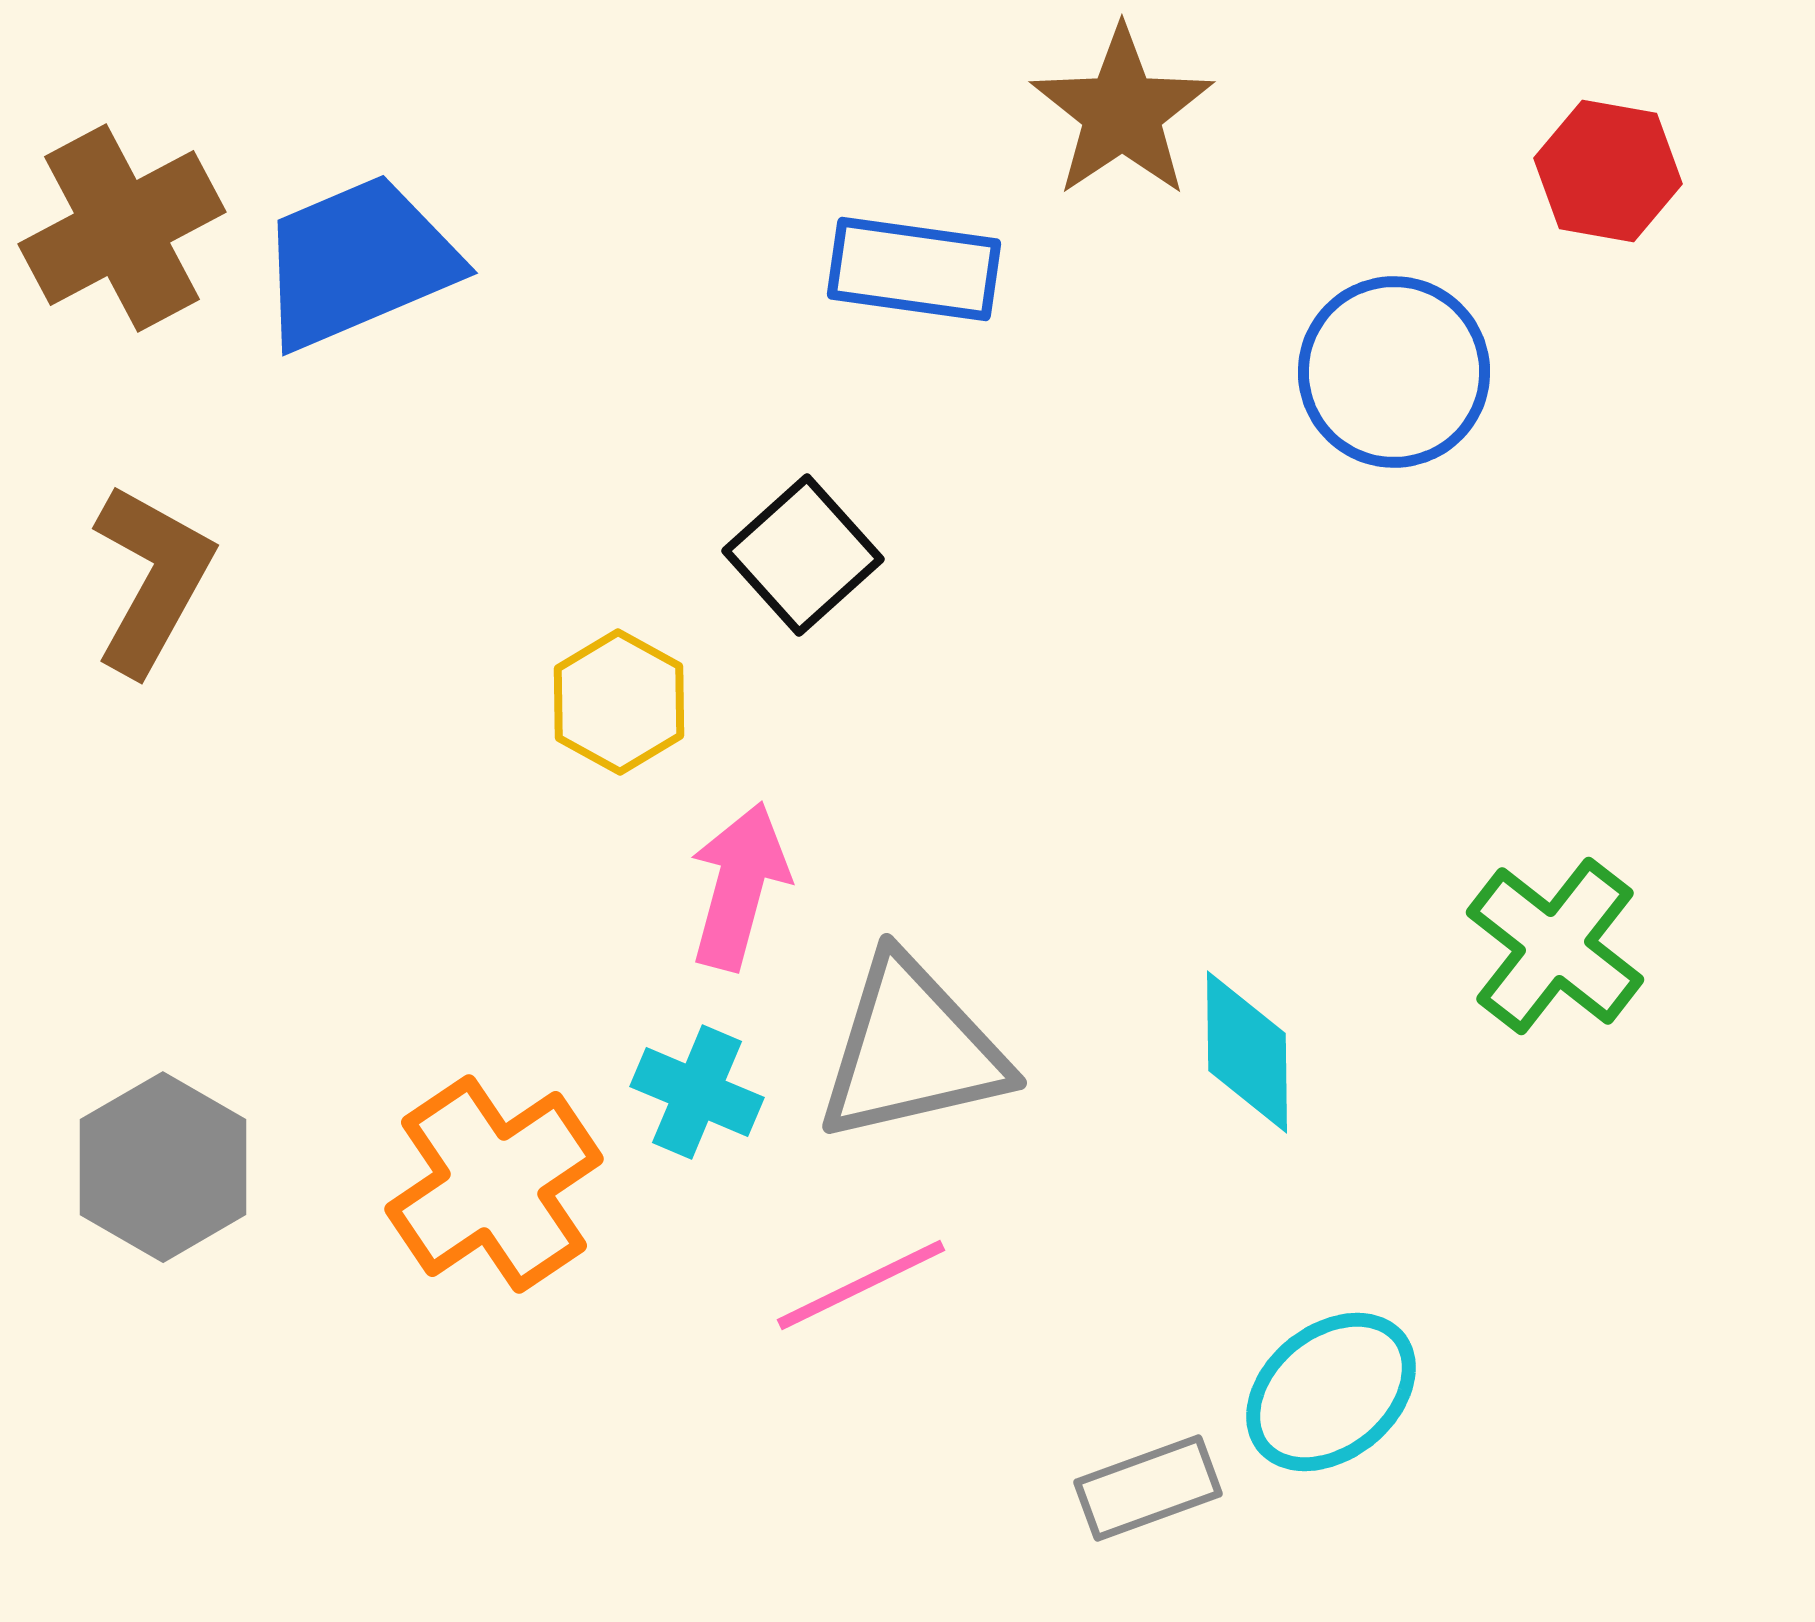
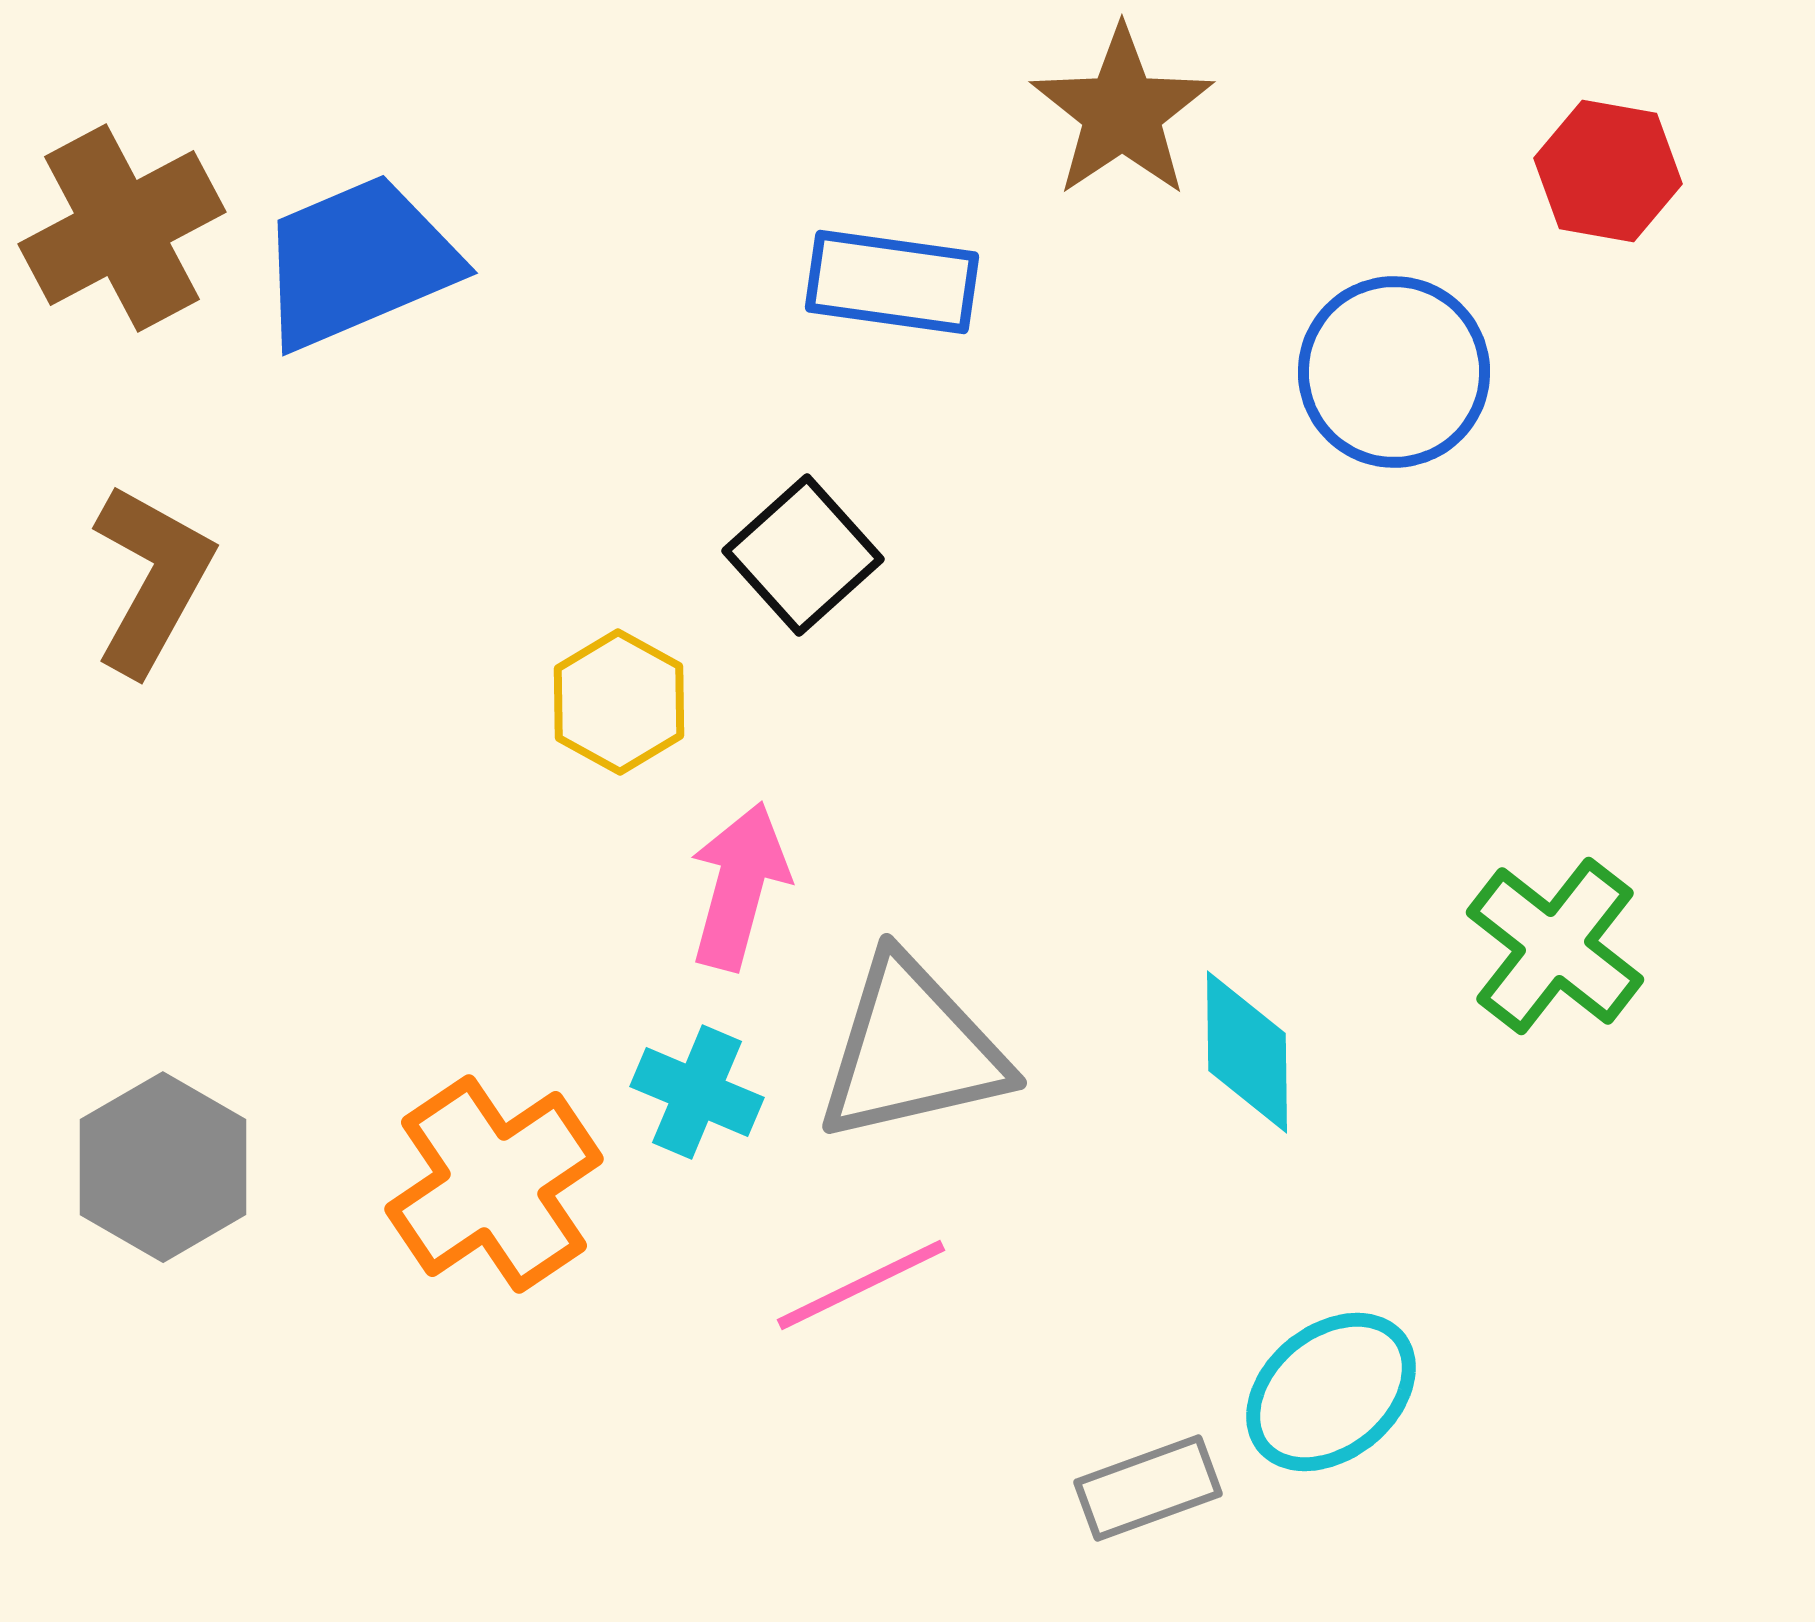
blue rectangle: moved 22 px left, 13 px down
